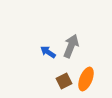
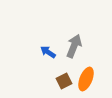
gray arrow: moved 3 px right
